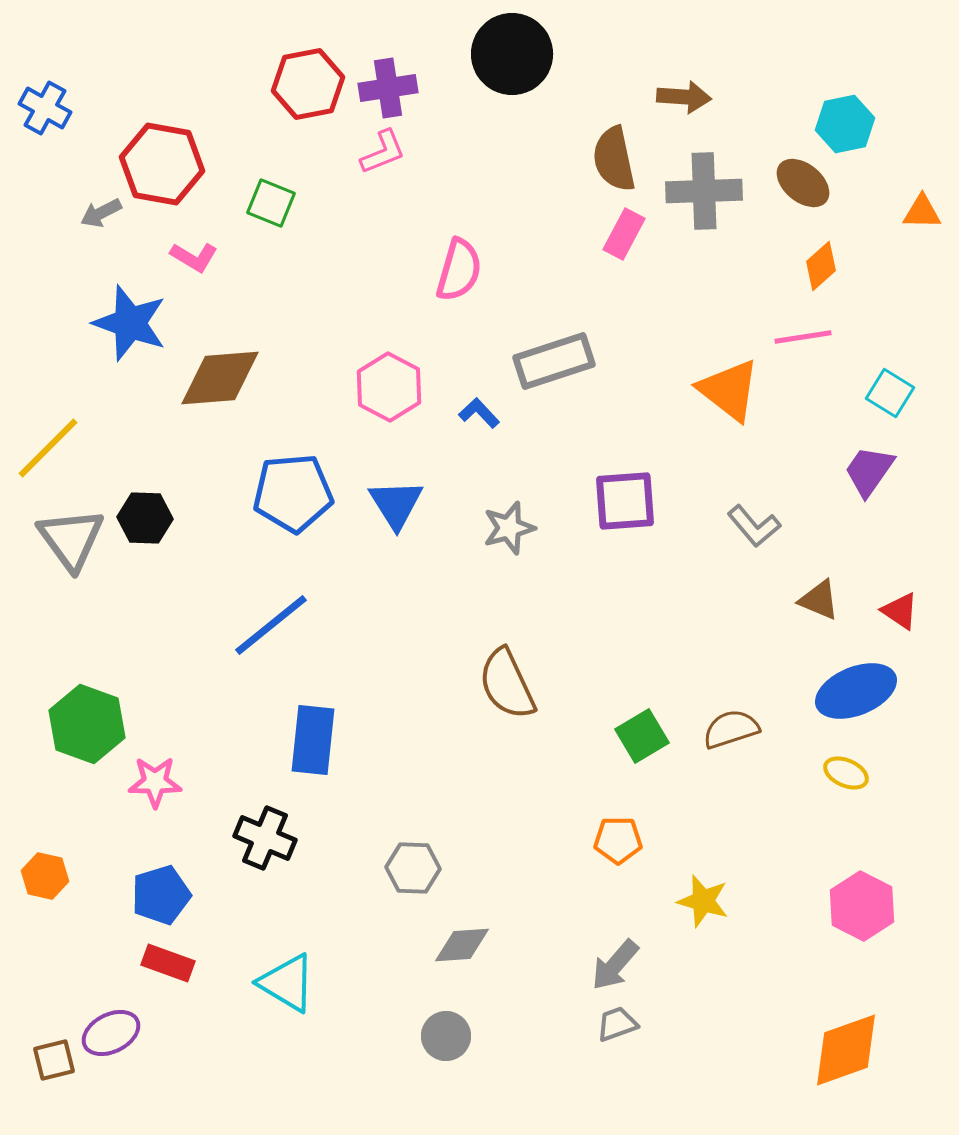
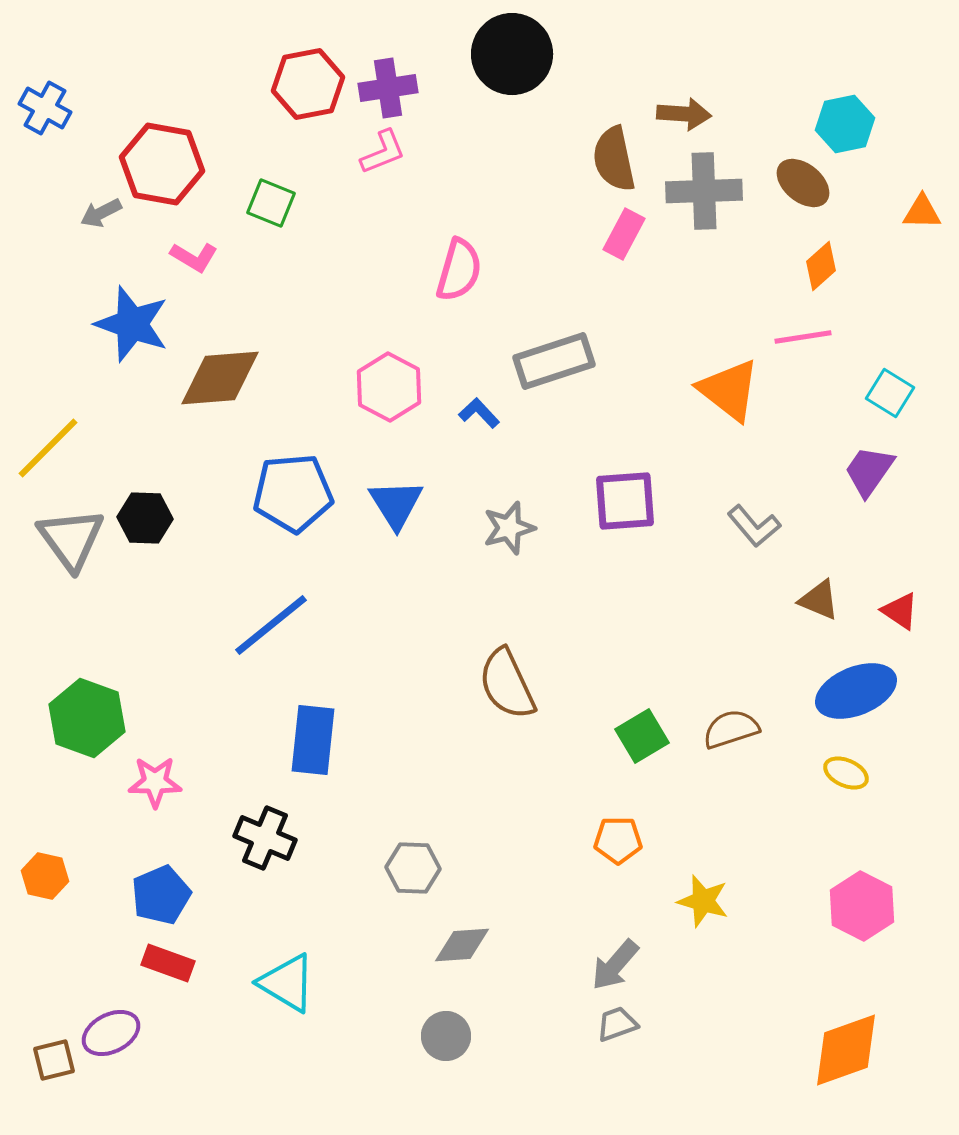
brown arrow at (684, 97): moved 17 px down
blue star at (130, 323): moved 2 px right, 1 px down
green hexagon at (87, 724): moved 6 px up
blue pentagon at (161, 895): rotated 6 degrees counterclockwise
